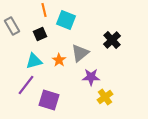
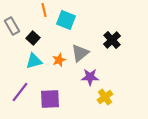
black square: moved 7 px left, 4 px down; rotated 24 degrees counterclockwise
orange star: rotated 16 degrees clockwise
purple star: moved 1 px left
purple line: moved 6 px left, 7 px down
purple square: moved 1 px right, 1 px up; rotated 20 degrees counterclockwise
